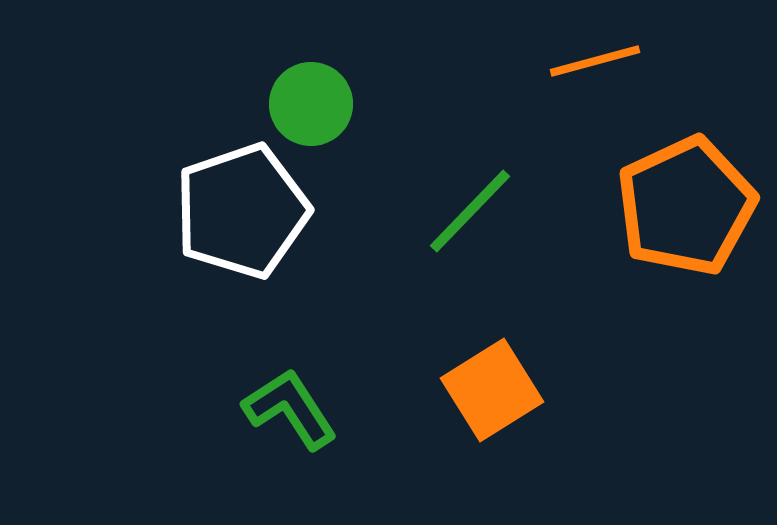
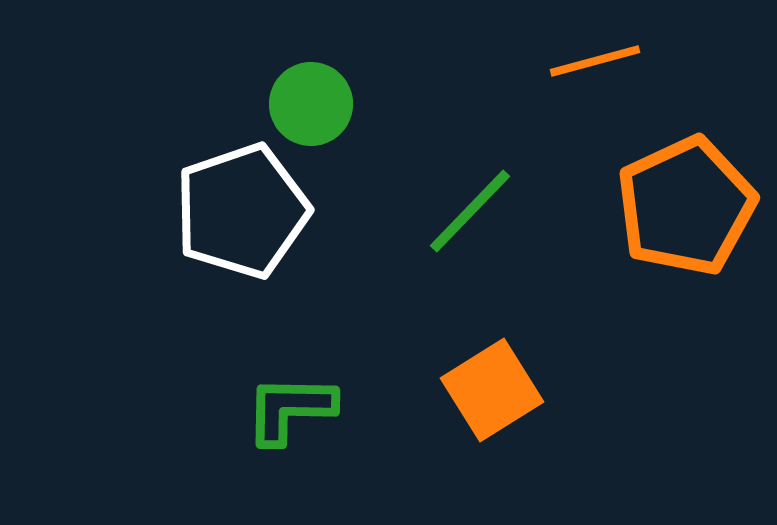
green L-shape: rotated 56 degrees counterclockwise
